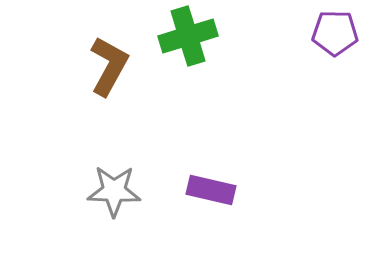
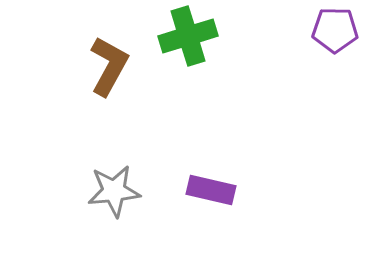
purple pentagon: moved 3 px up
gray star: rotated 8 degrees counterclockwise
